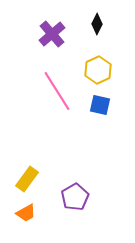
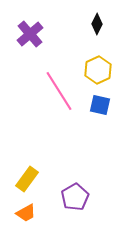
purple cross: moved 22 px left
pink line: moved 2 px right
